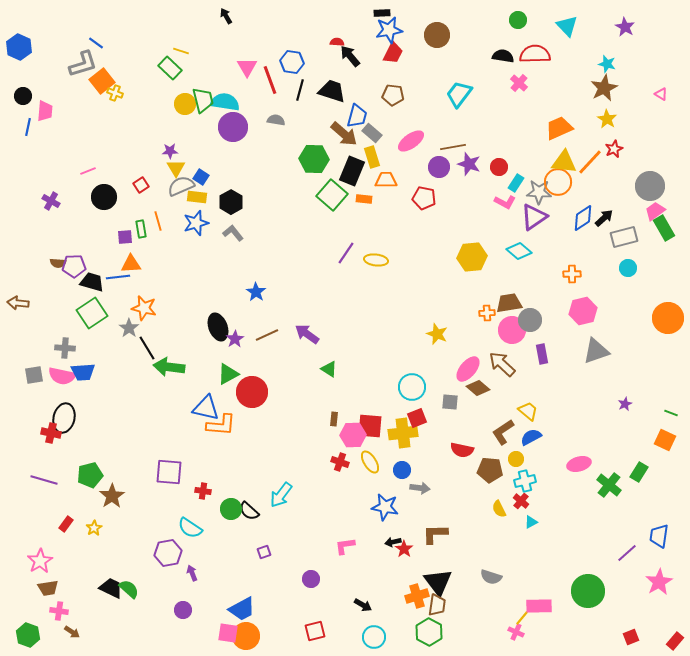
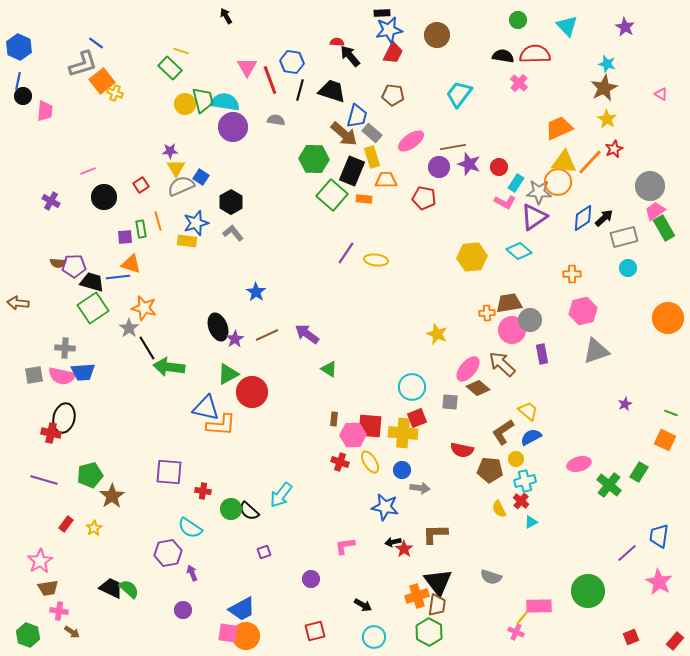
blue line at (28, 127): moved 10 px left, 46 px up
yellow rectangle at (197, 197): moved 10 px left, 44 px down
orange triangle at (131, 264): rotated 20 degrees clockwise
green square at (92, 313): moved 1 px right, 5 px up
yellow cross at (403, 433): rotated 12 degrees clockwise
pink star at (659, 582): rotated 12 degrees counterclockwise
